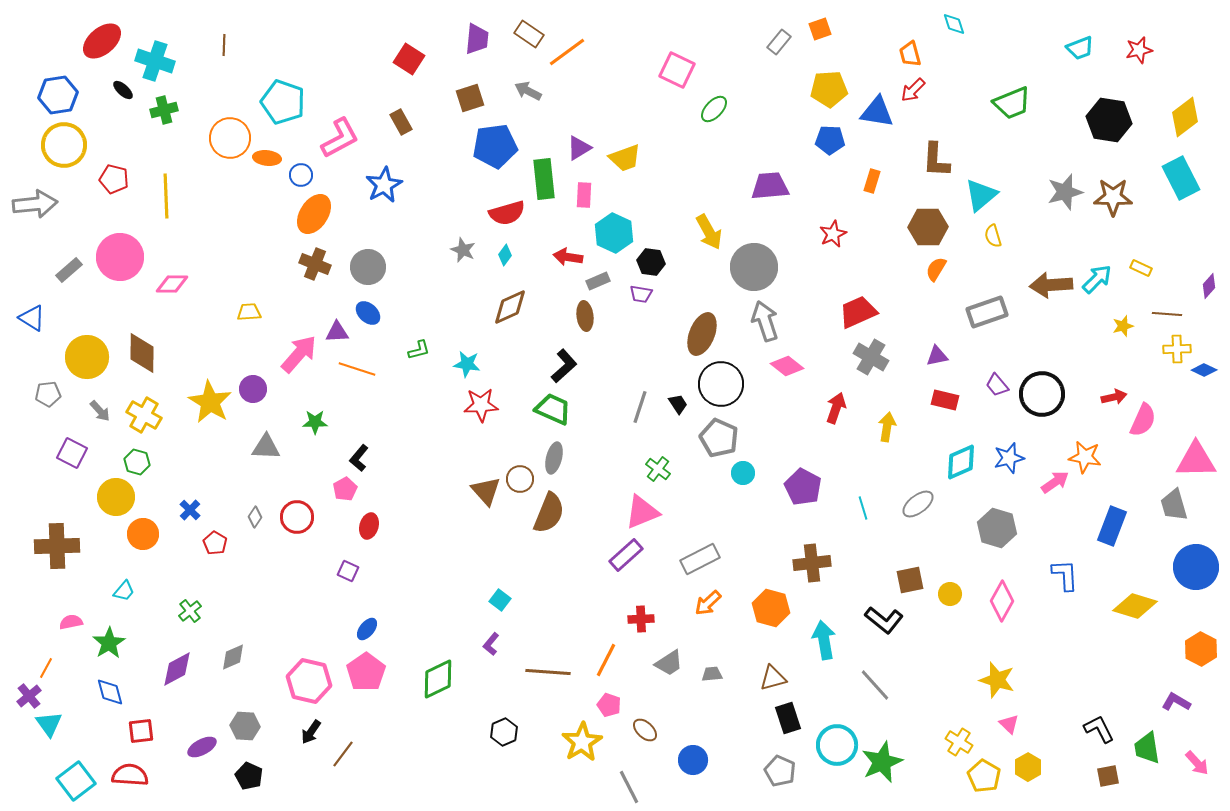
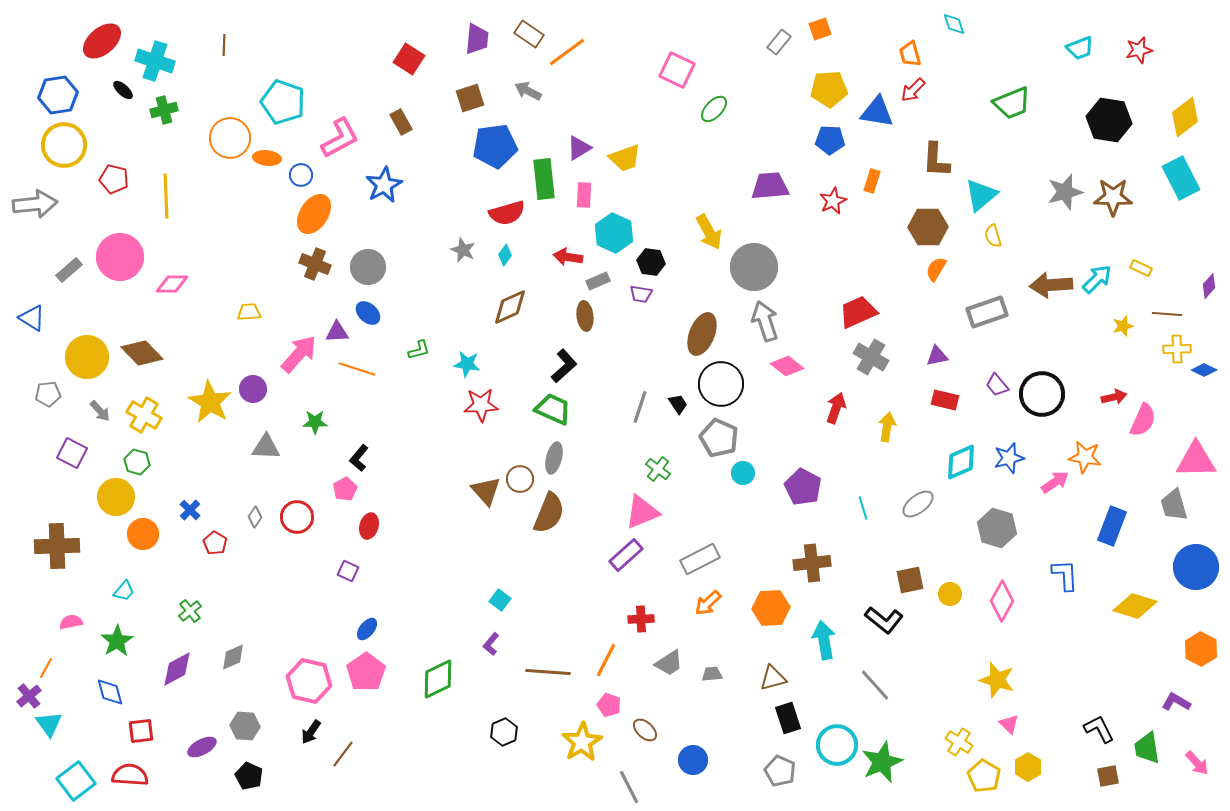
red star at (833, 234): moved 33 px up
brown diamond at (142, 353): rotated 45 degrees counterclockwise
orange hexagon at (771, 608): rotated 18 degrees counterclockwise
green star at (109, 643): moved 8 px right, 2 px up
